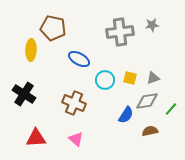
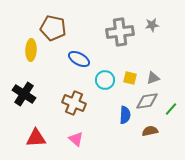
blue semicircle: moved 1 px left; rotated 30 degrees counterclockwise
